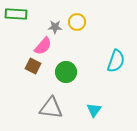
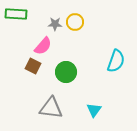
yellow circle: moved 2 px left
gray star: moved 3 px up
